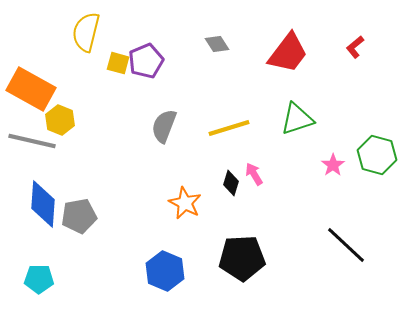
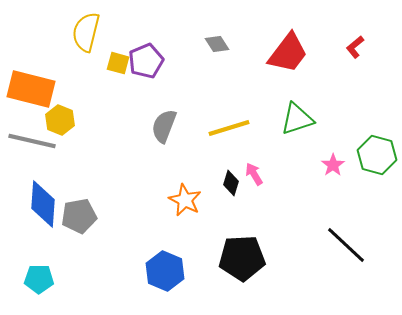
orange rectangle: rotated 15 degrees counterclockwise
orange star: moved 3 px up
